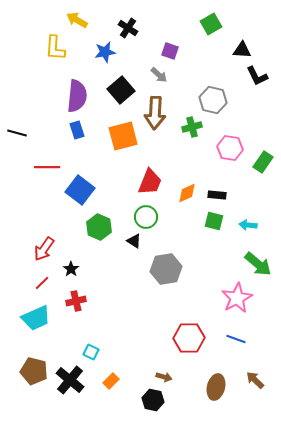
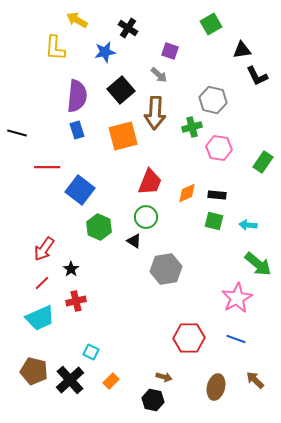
black triangle at (242, 50): rotated 12 degrees counterclockwise
pink hexagon at (230, 148): moved 11 px left
cyan trapezoid at (36, 318): moved 4 px right
black cross at (70, 380): rotated 8 degrees clockwise
